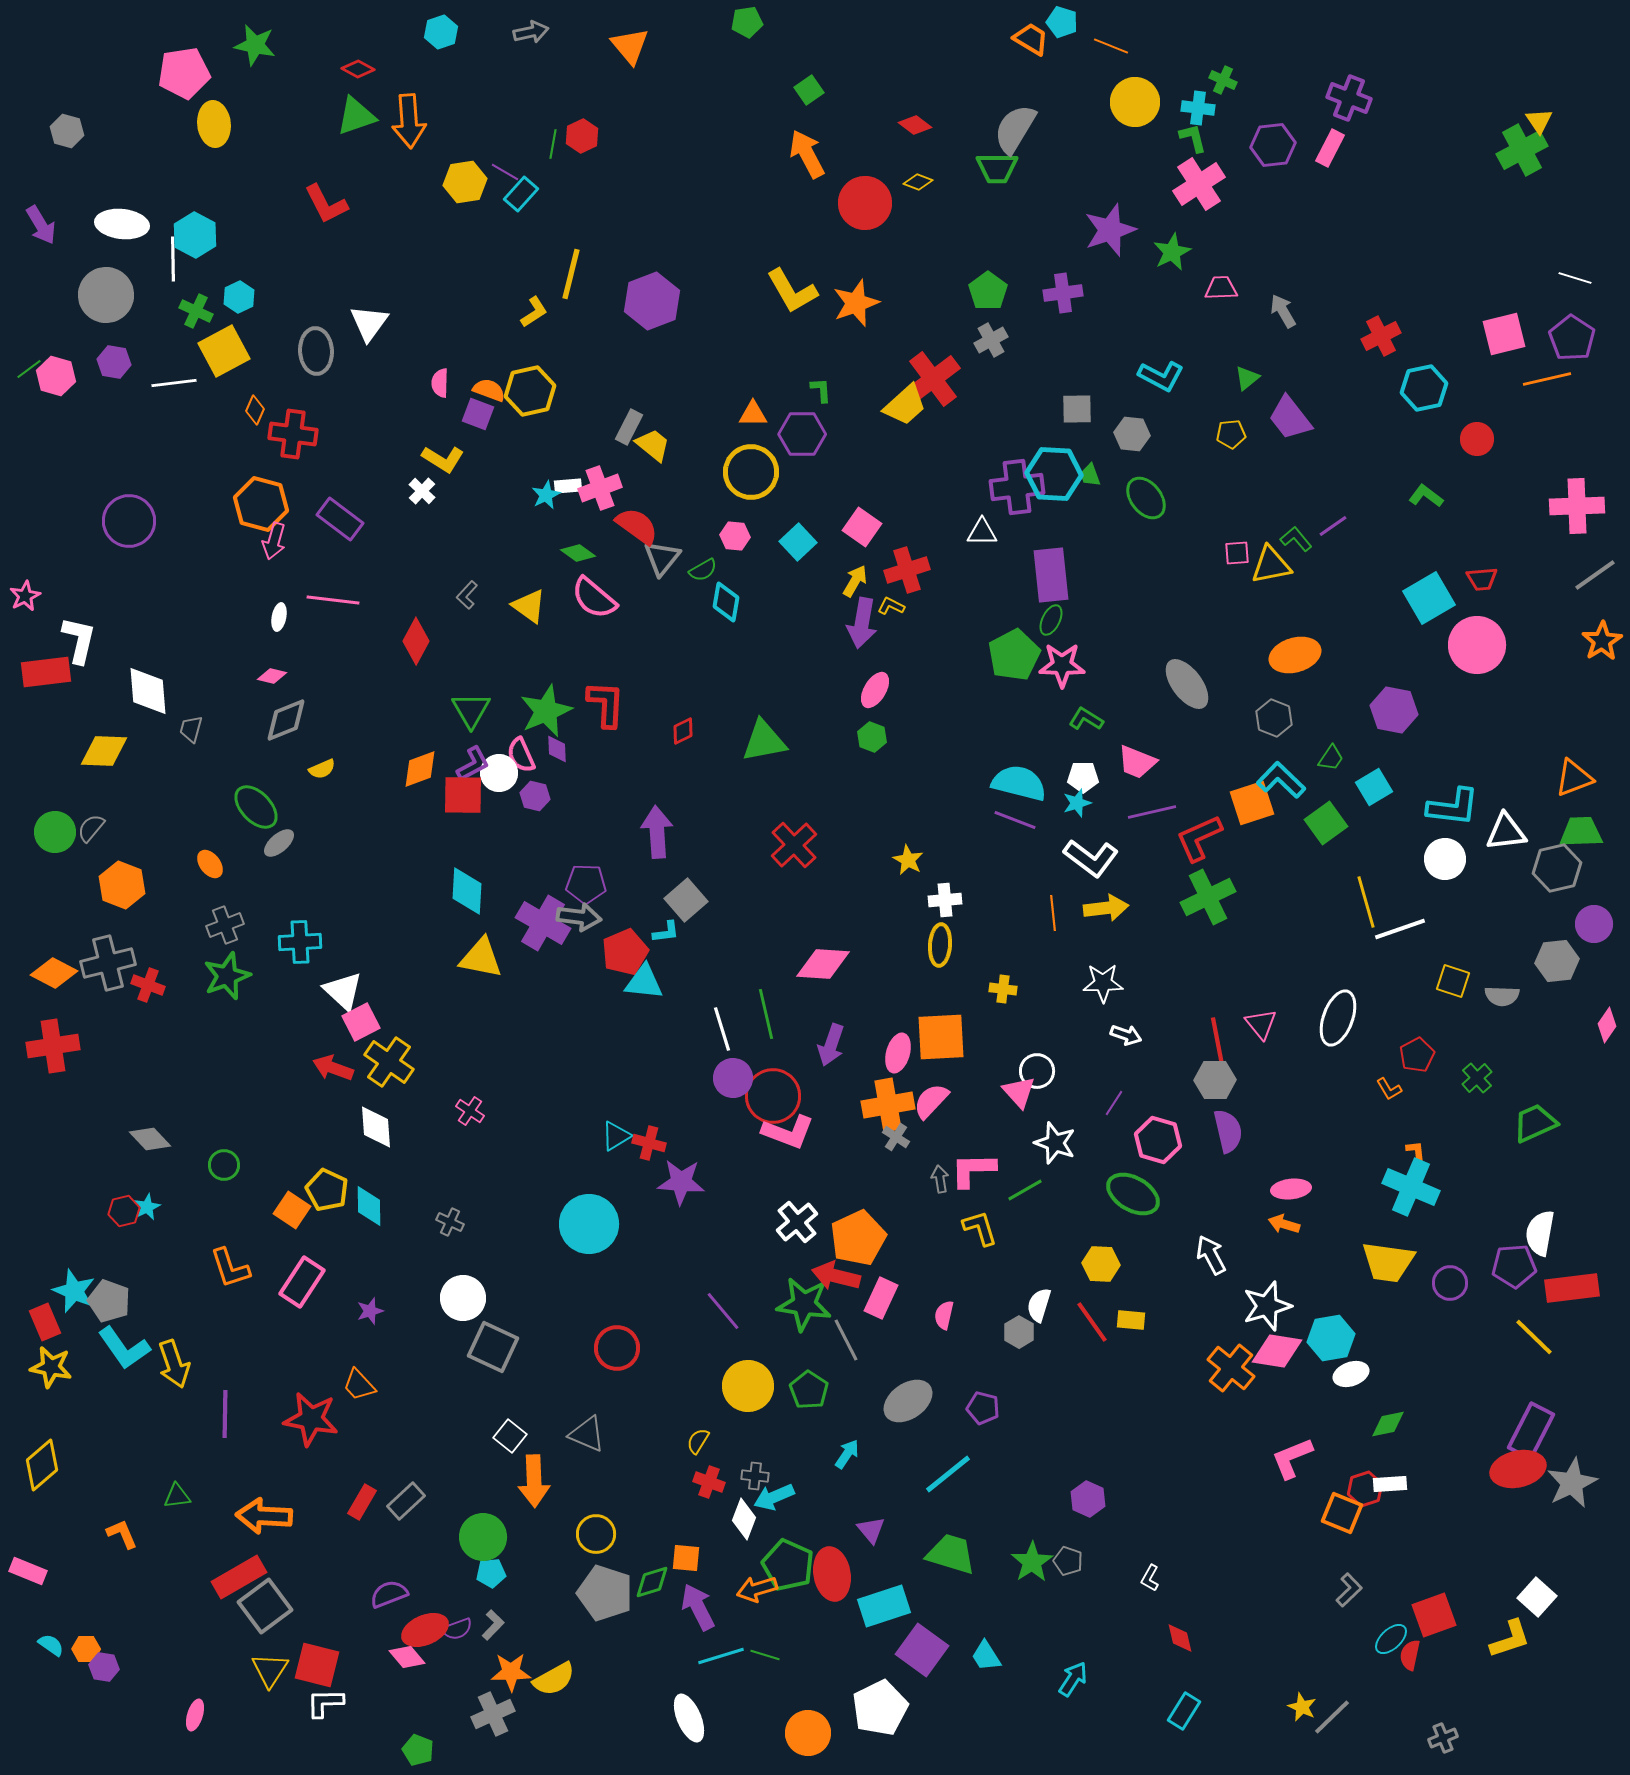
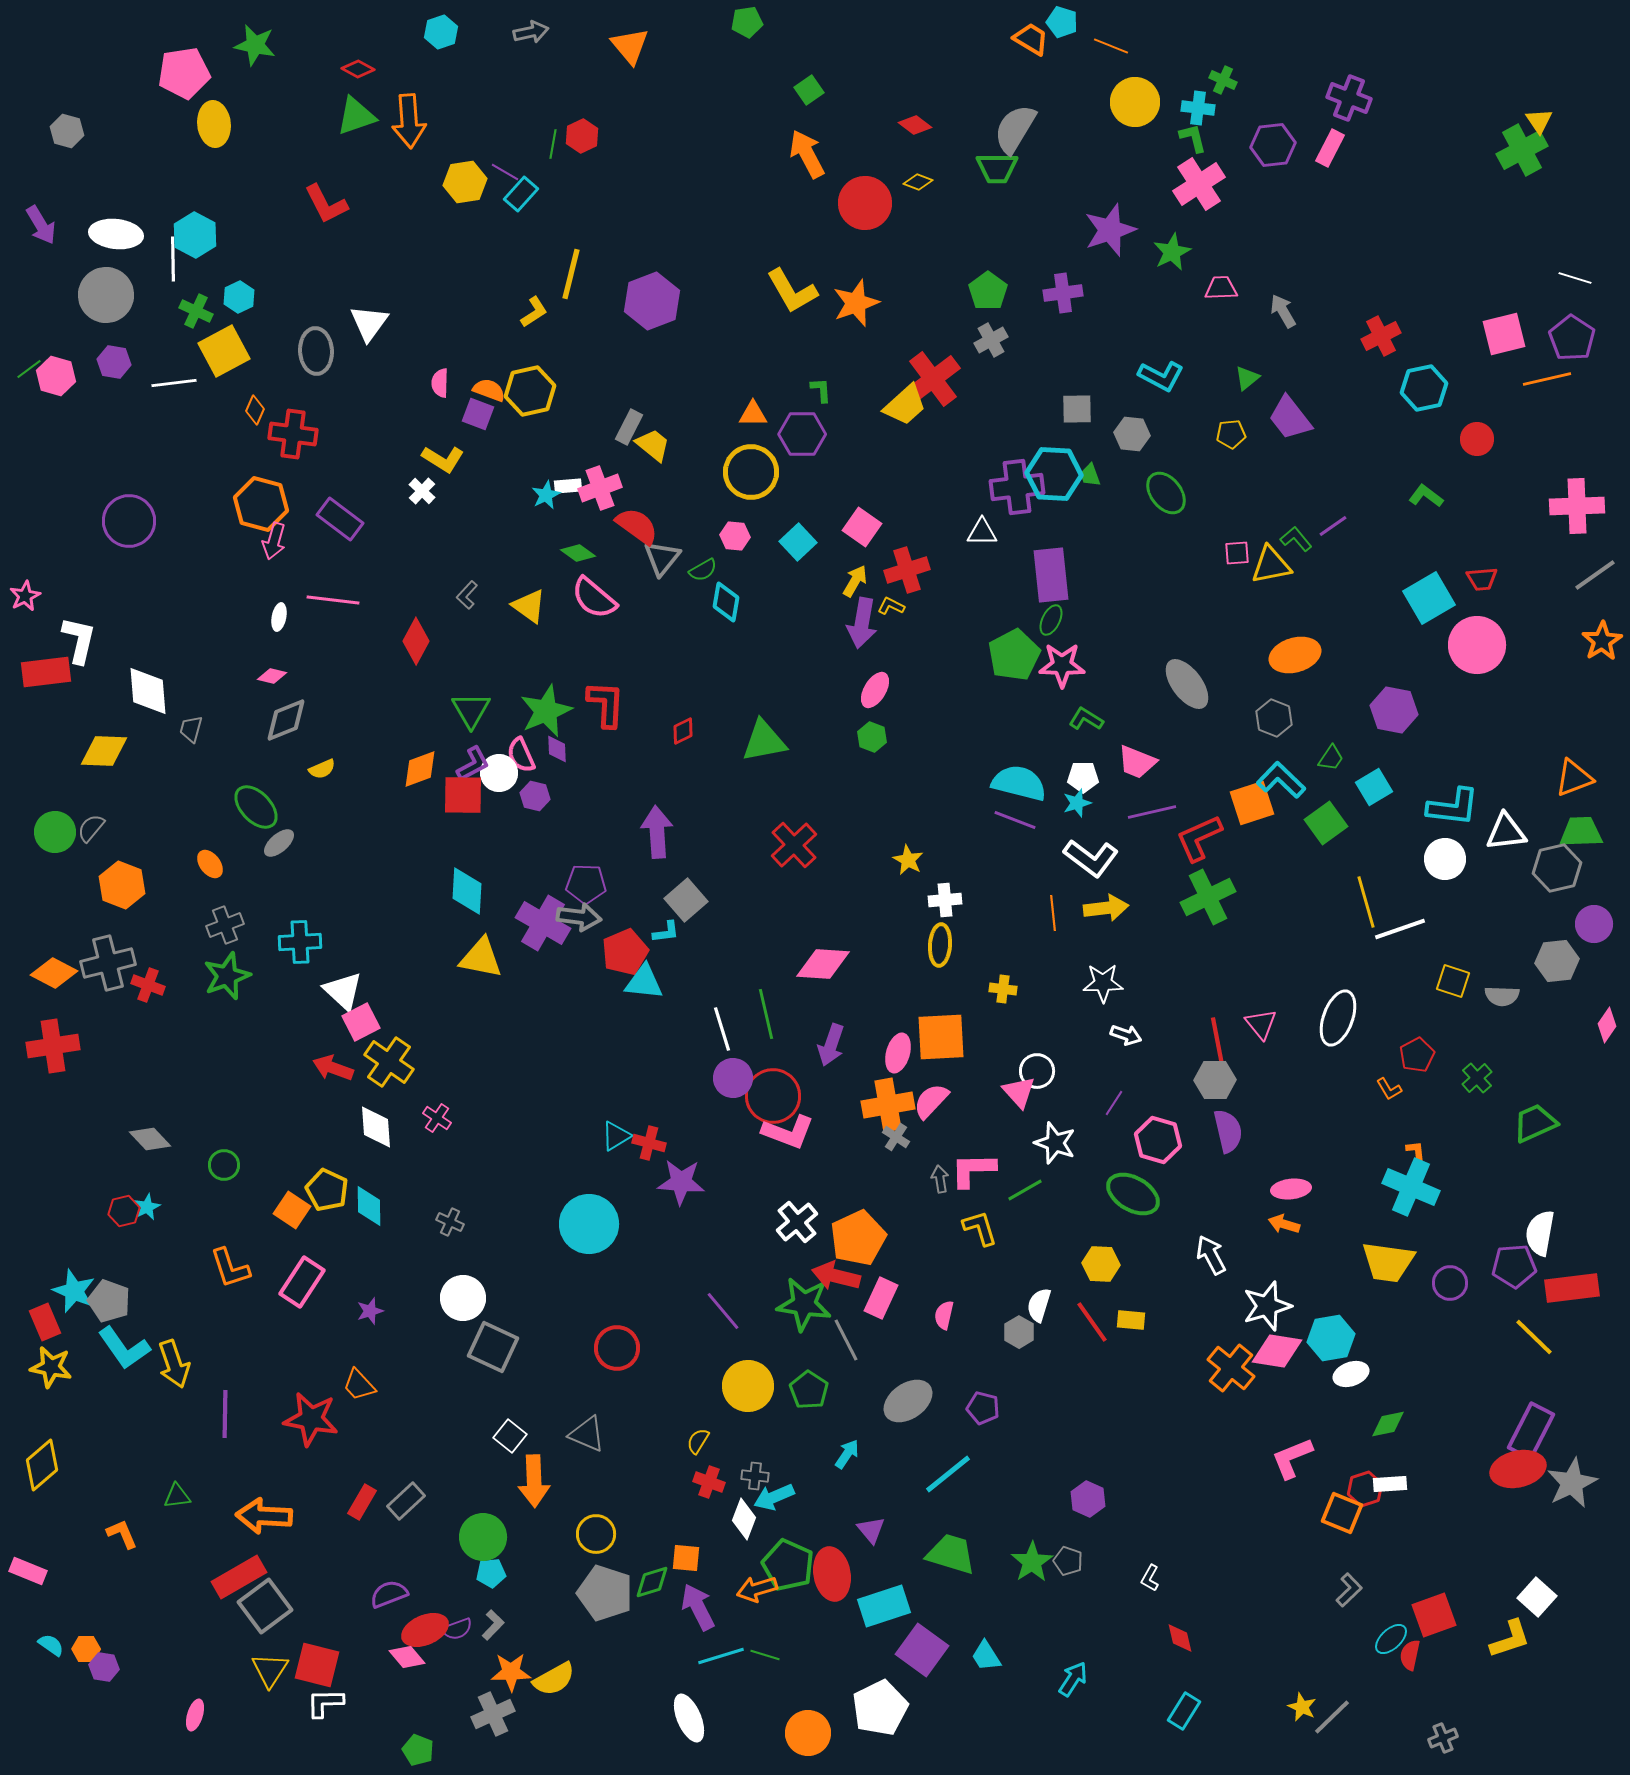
white ellipse at (122, 224): moved 6 px left, 10 px down
green ellipse at (1146, 498): moved 20 px right, 5 px up
pink cross at (470, 1111): moved 33 px left, 7 px down
